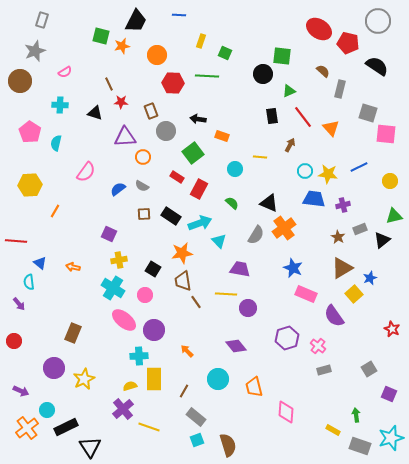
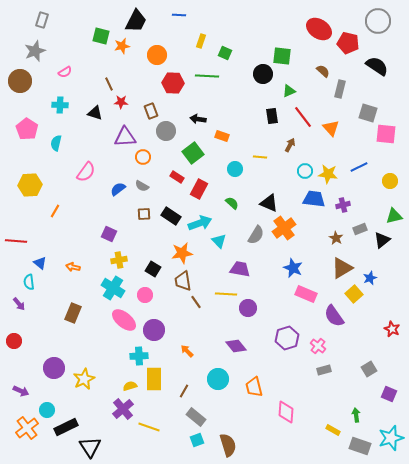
pink pentagon at (30, 132): moved 3 px left, 3 px up
brown star at (338, 237): moved 2 px left, 1 px down
brown rectangle at (73, 333): moved 20 px up
